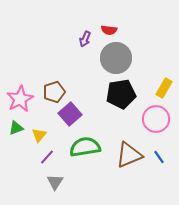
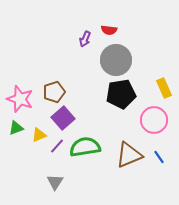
gray circle: moved 2 px down
yellow rectangle: rotated 54 degrees counterclockwise
pink star: rotated 24 degrees counterclockwise
purple square: moved 7 px left, 4 px down
pink circle: moved 2 px left, 1 px down
yellow triangle: rotated 28 degrees clockwise
purple line: moved 10 px right, 11 px up
